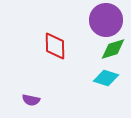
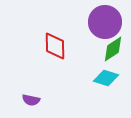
purple circle: moved 1 px left, 2 px down
green diamond: rotated 16 degrees counterclockwise
